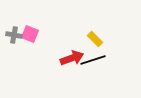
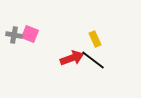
yellow rectangle: rotated 21 degrees clockwise
black line: rotated 55 degrees clockwise
